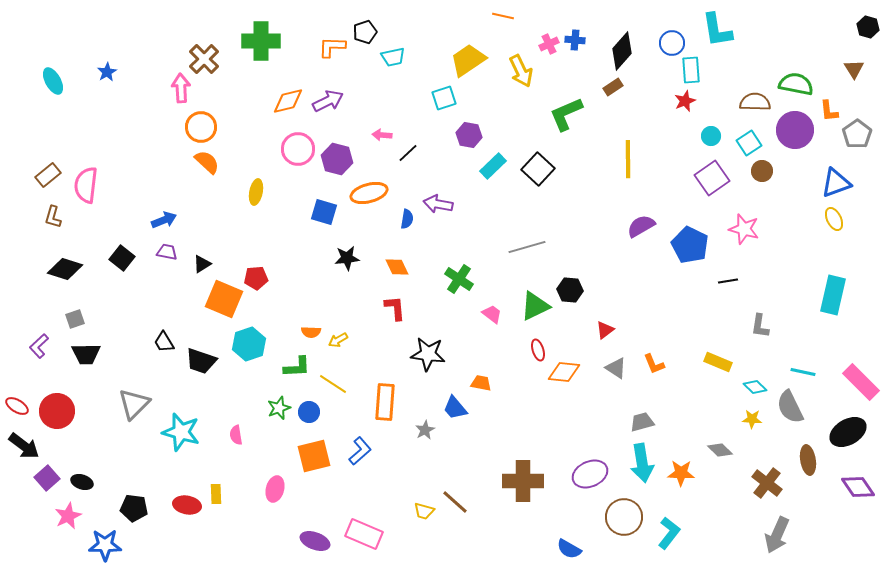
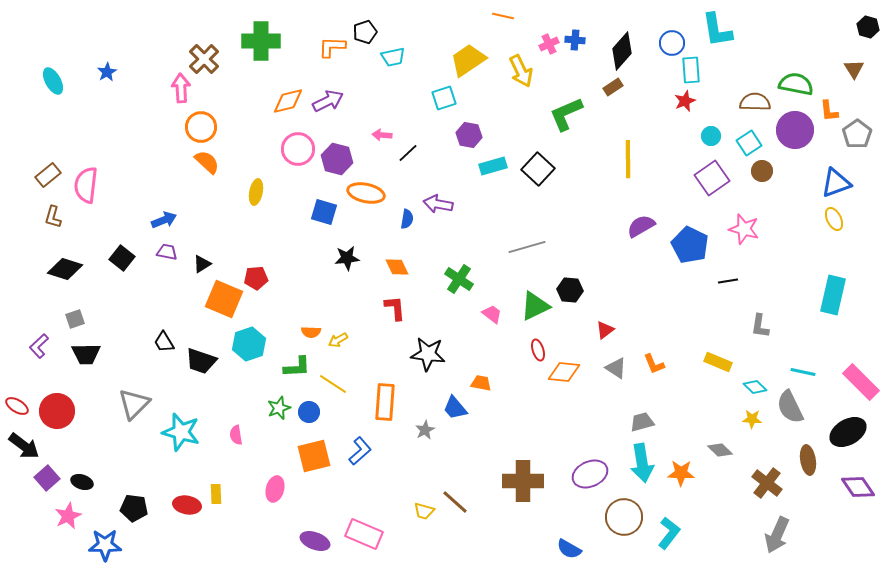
cyan rectangle at (493, 166): rotated 28 degrees clockwise
orange ellipse at (369, 193): moved 3 px left; rotated 27 degrees clockwise
